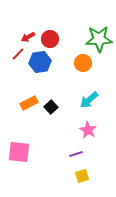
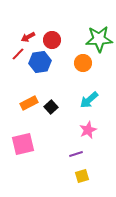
red circle: moved 2 px right, 1 px down
pink star: rotated 18 degrees clockwise
pink square: moved 4 px right, 8 px up; rotated 20 degrees counterclockwise
